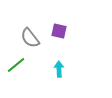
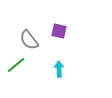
gray semicircle: moved 1 px left, 2 px down
